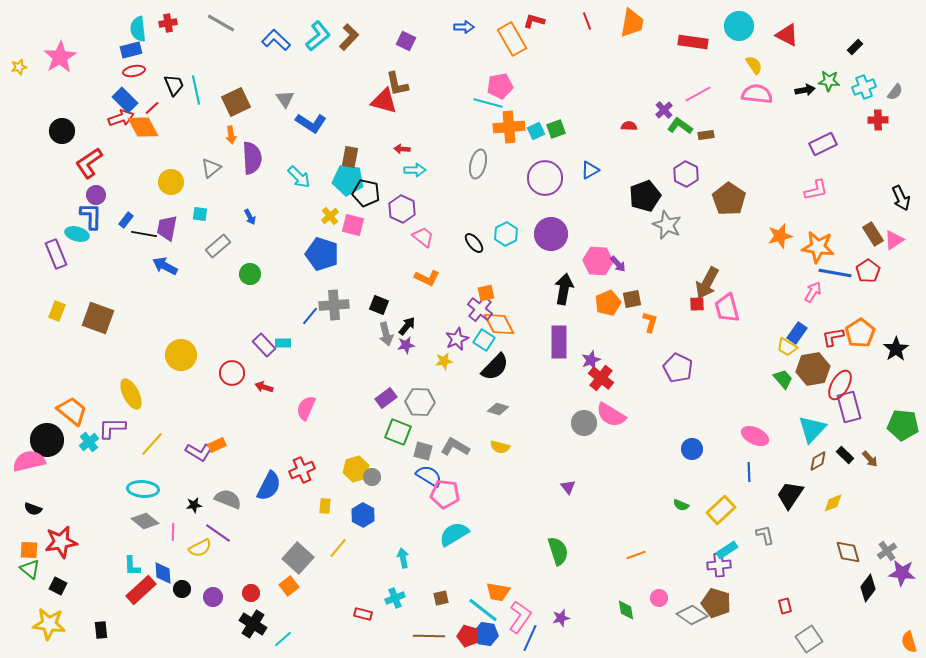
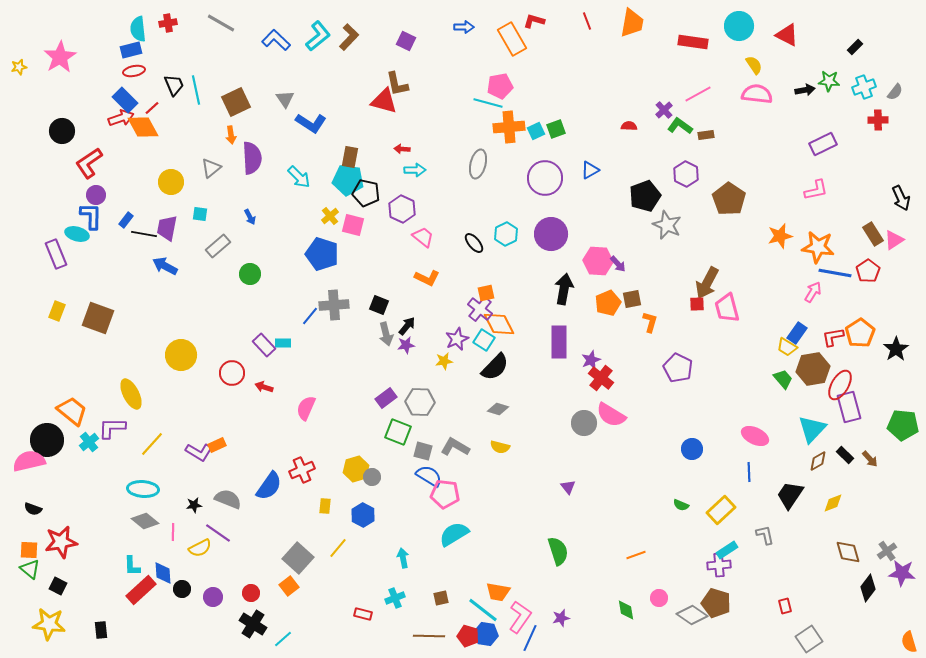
blue semicircle at (269, 486): rotated 8 degrees clockwise
